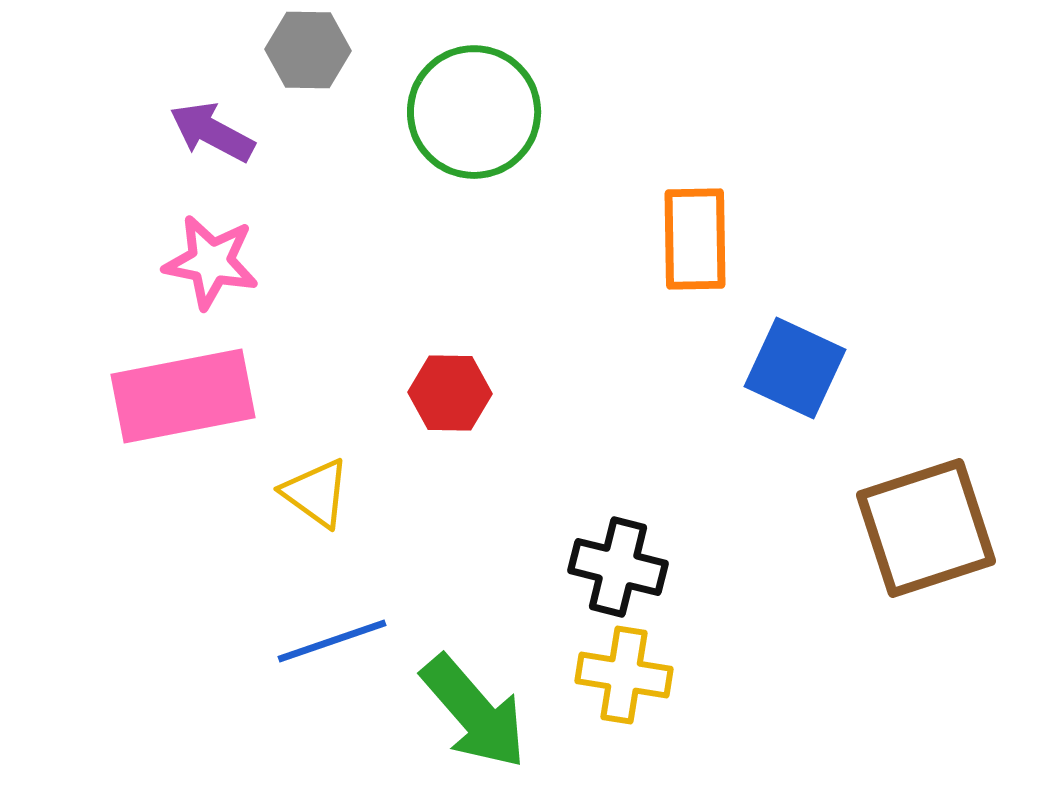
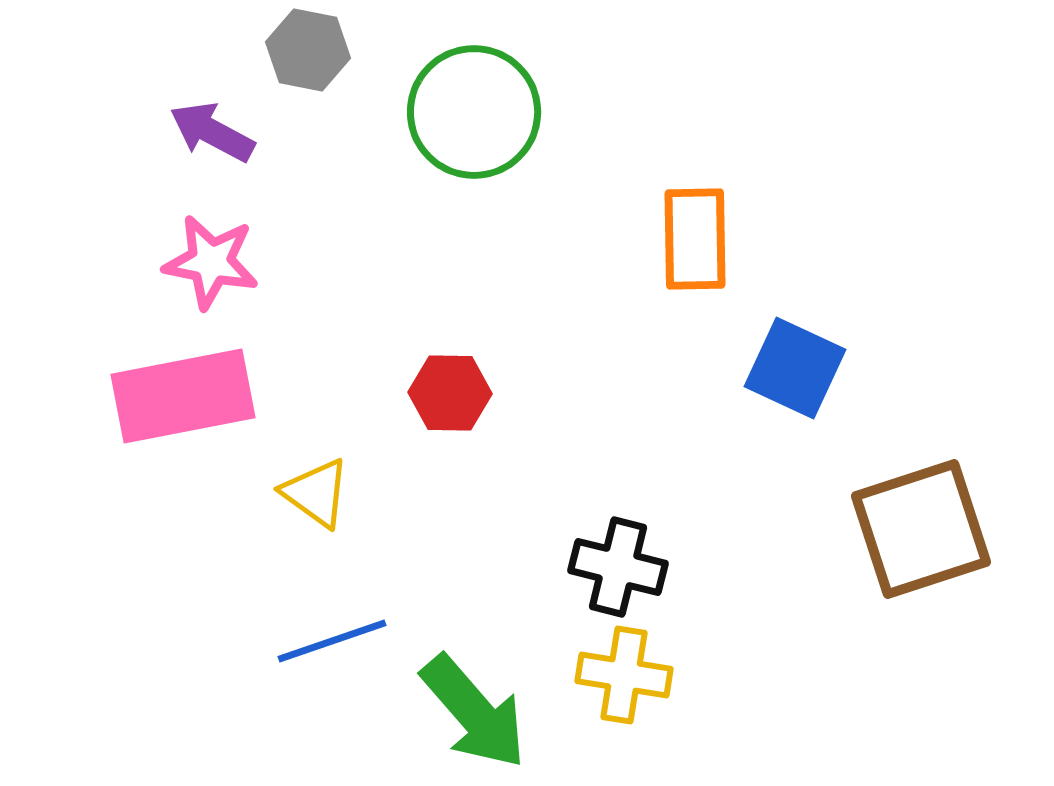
gray hexagon: rotated 10 degrees clockwise
brown square: moved 5 px left, 1 px down
